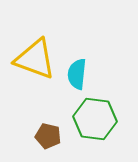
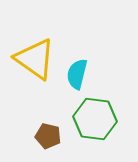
yellow triangle: rotated 15 degrees clockwise
cyan semicircle: rotated 8 degrees clockwise
